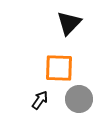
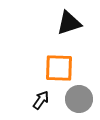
black triangle: rotated 28 degrees clockwise
black arrow: moved 1 px right
